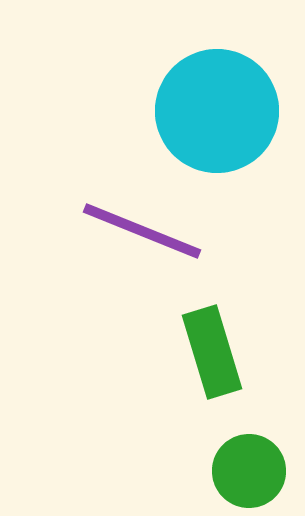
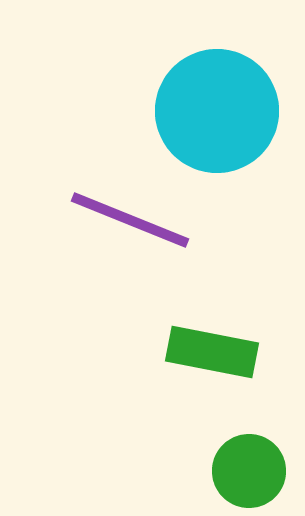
purple line: moved 12 px left, 11 px up
green rectangle: rotated 62 degrees counterclockwise
